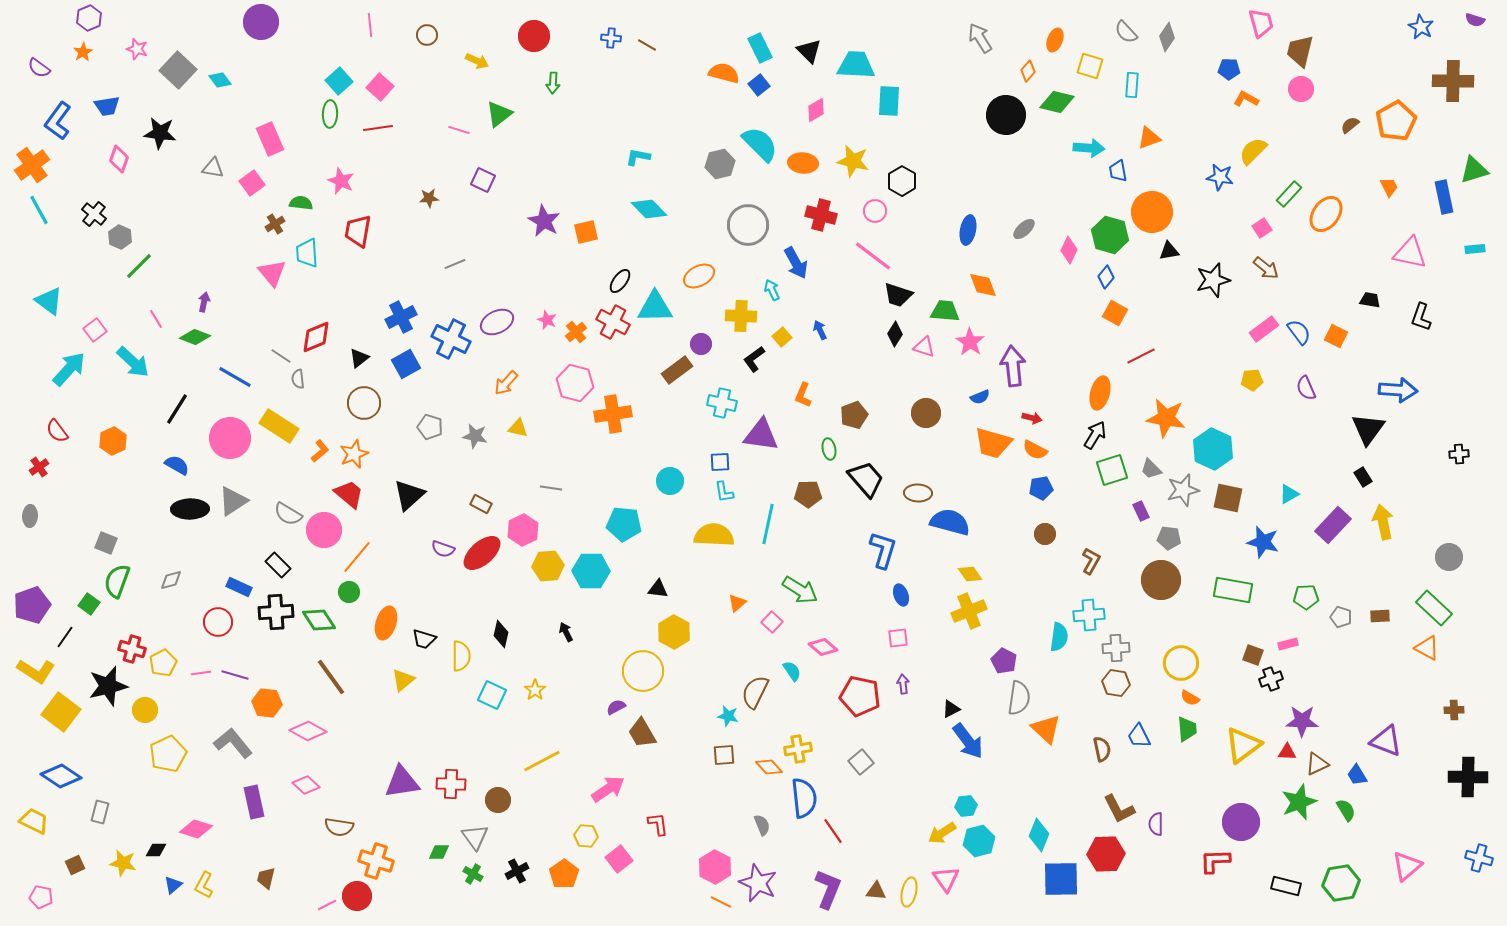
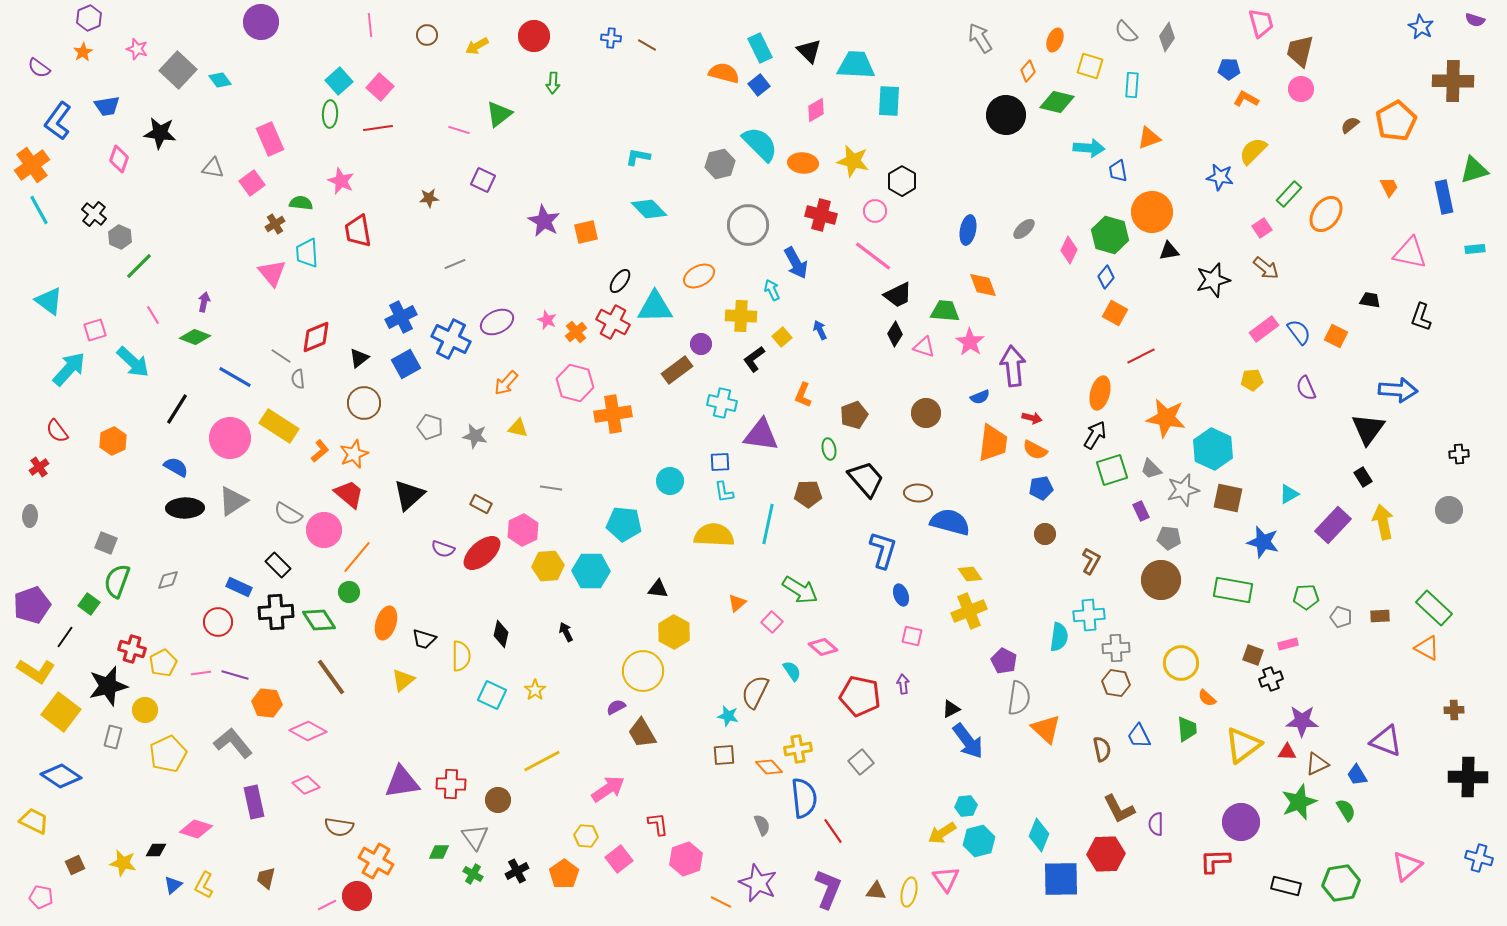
yellow arrow at (477, 61): moved 15 px up; rotated 125 degrees clockwise
red trapezoid at (358, 231): rotated 20 degrees counterclockwise
black trapezoid at (898, 295): rotated 44 degrees counterclockwise
pink line at (156, 319): moved 3 px left, 4 px up
pink square at (95, 330): rotated 20 degrees clockwise
orange trapezoid at (993, 443): rotated 99 degrees counterclockwise
blue semicircle at (177, 465): moved 1 px left, 2 px down
black ellipse at (190, 509): moved 5 px left, 1 px up
gray circle at (1449, 557): moved 47 px up
gray diamond at (171, 580): moved 3 px left
pink square at (898, 638): moved 14 px right, 2 px up; rotated 20 degrees clockwise
orange semicircle at (1190, 698): moved 17 px right; rotated 12 degrees clockwise
gray rectangle at (100, 812): moved 13 px right, 75 px up
orange cross at (376, 861): rotated 12 degrees clockwise
pink hexagon at (715, 867): moved 29 px left, 8 px up; rotated 12 degrees clockwise
